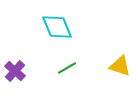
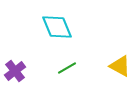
yellow triangle: rotated 10 degrees clockwise
purple cross: rotated 10 degrees clockwise
